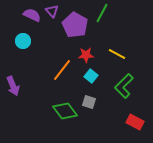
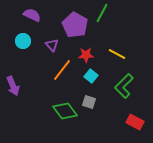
purple triangle: moved 34 px down
